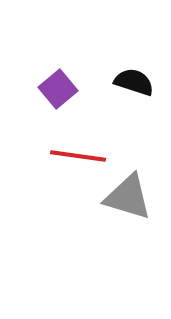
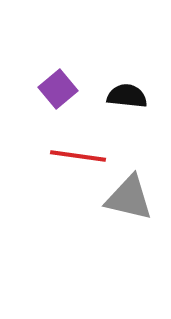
black semicircle: moved 7 px left, 14 px down; rotated 12 degrees counterclockwise
gray triangle: moved 1 px right, 1 px down; rotated 4 degrees counterclockwise
